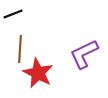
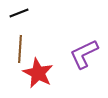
black line: moved 6 px right, 1 px up
